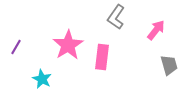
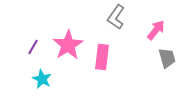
purple line: moved 17 px right
gray trapezoid: moved 2 px left, 7 px up
